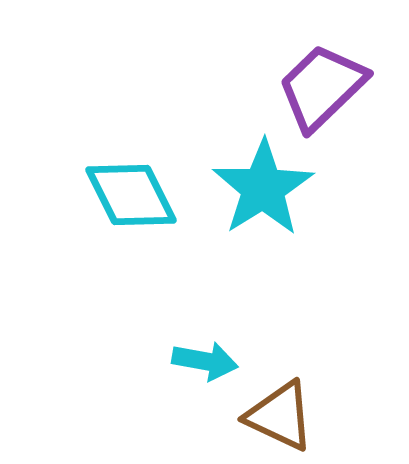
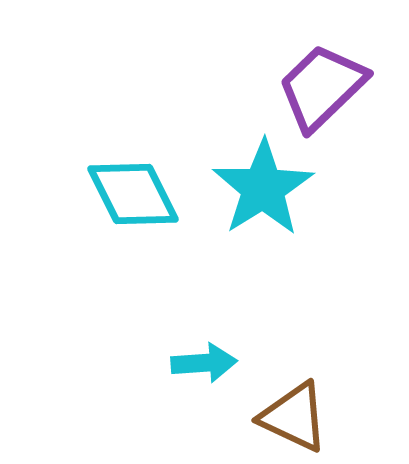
cyan diamond: moved 2 px right, 1 px up
cyan arrow: moved 1 px left, 2 px down; rotated 14 degrees counterclockwise
brown triangle: moved 14 px right, 1 px down
